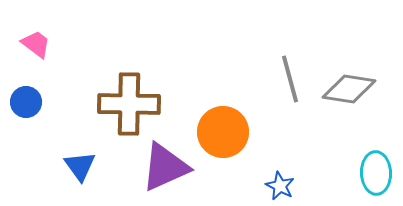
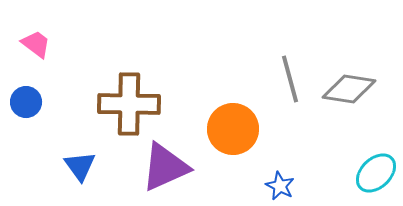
orange circle: moved 10 px right, 3 px up
cyan ellipse: rotated 48 degrees clockwise
